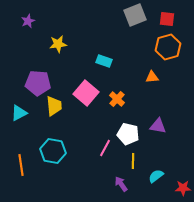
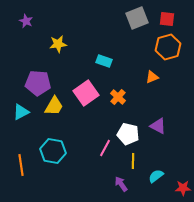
gray square: moved 2 px right, 3 px down
purple star: moved 2 px left; rotated 24 degrees counterclockwise
orange triangle: rotated 16 degrees counterclockwise
pink square: rotated 15 degrees clockwise
orange cross: moved 1 px right, 2 px up
yellow trapezoid: rotated 35 degrees clockwise
cyan triangle: moved 2 px right, 1 px up
purple triangle: rotated 18 degrees clockwise
